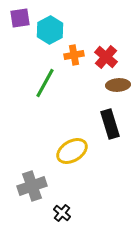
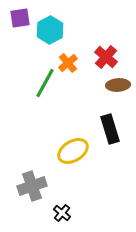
orange cross: moved 6 px left, 8 px down; rotated 30 degrees counterclockwise
black rectangle: moved 5 px down
yellow ellipse: moved 1 px right
